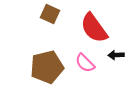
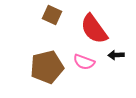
brown square: moved 2 px right, 1 px down
red semicircle: moved 1 px down
pink semicircle: moved 1 px left, 1 px up; rotated 25 degrees counterclockwise
